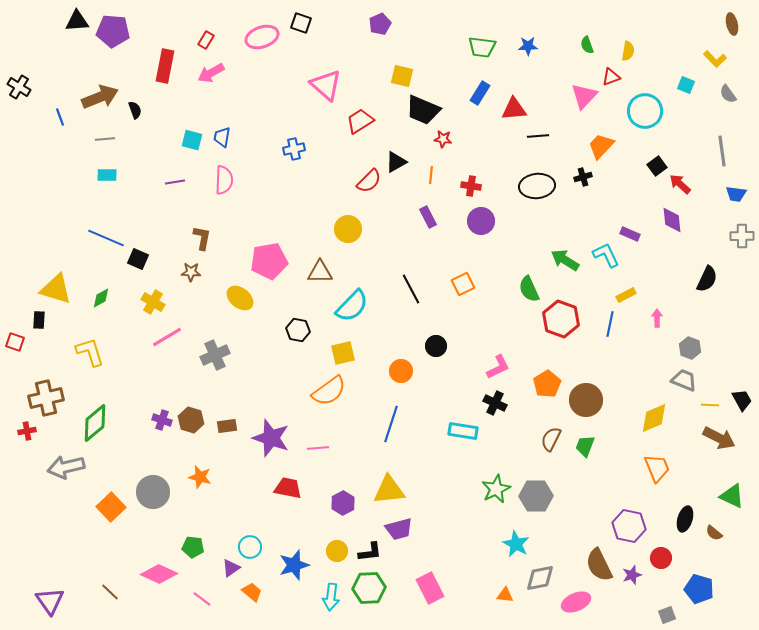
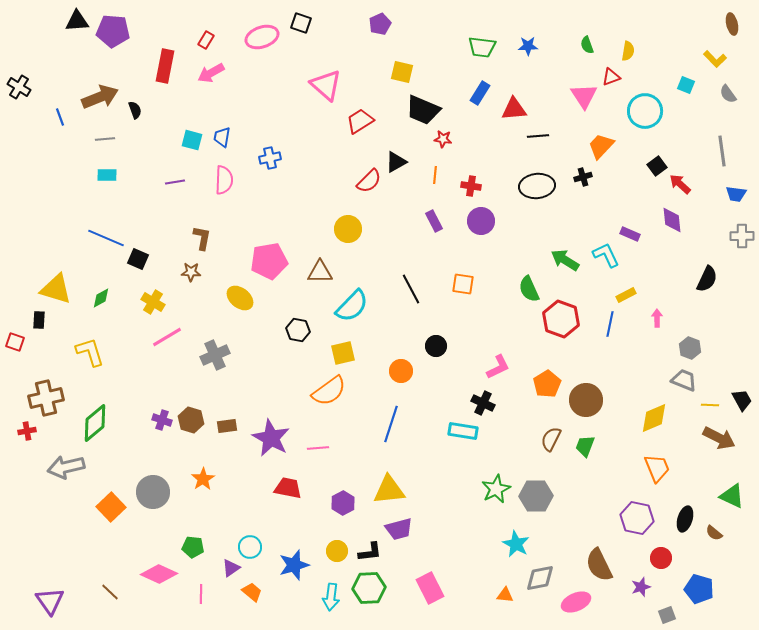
yellow square at (402, 76): moved 4 px up
pink triangle at (584, 96): rotated 16 degrees counterclockwise
blue cross at (294, 149): moved 24 px left, 9 px down
orange line at (431, 175): moved 4 px right
purple rectangle at (428, 217): moved 6 px right, 4 px down
orange square at (463, 284): rotated 35 degrees clockwise
black cross at (495, 403): moved 12 px left
purple star at (271, 438): rotated 9 degrees clockwise
orange star at (200, 477): moved 3 px right, 2 px down; rotated 25 degrees clockwise
purple hexagon at (629, 526): moved 8 px right, 8 px up
purple star at (632, 575): moved 9 px right, 12 px down
pink line at (202, 599): moved 1 px left, 5 px up; rotated 54 degrees clockwise
